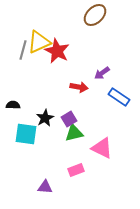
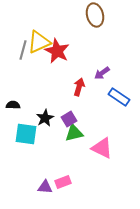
brown ellipse: rotated 60 degrees counterclockwise
red arrow: rotated 84 degrees counterclockwise
pink rectangle: moved 13 px left, 12 px down
